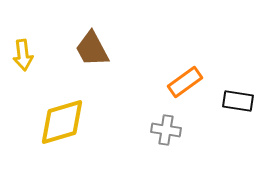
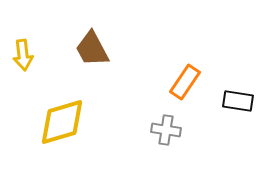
orange rectangle: rotated 20 degrees counterclockwise
